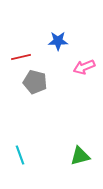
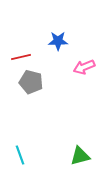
gray pentagon: moved 4 px left
